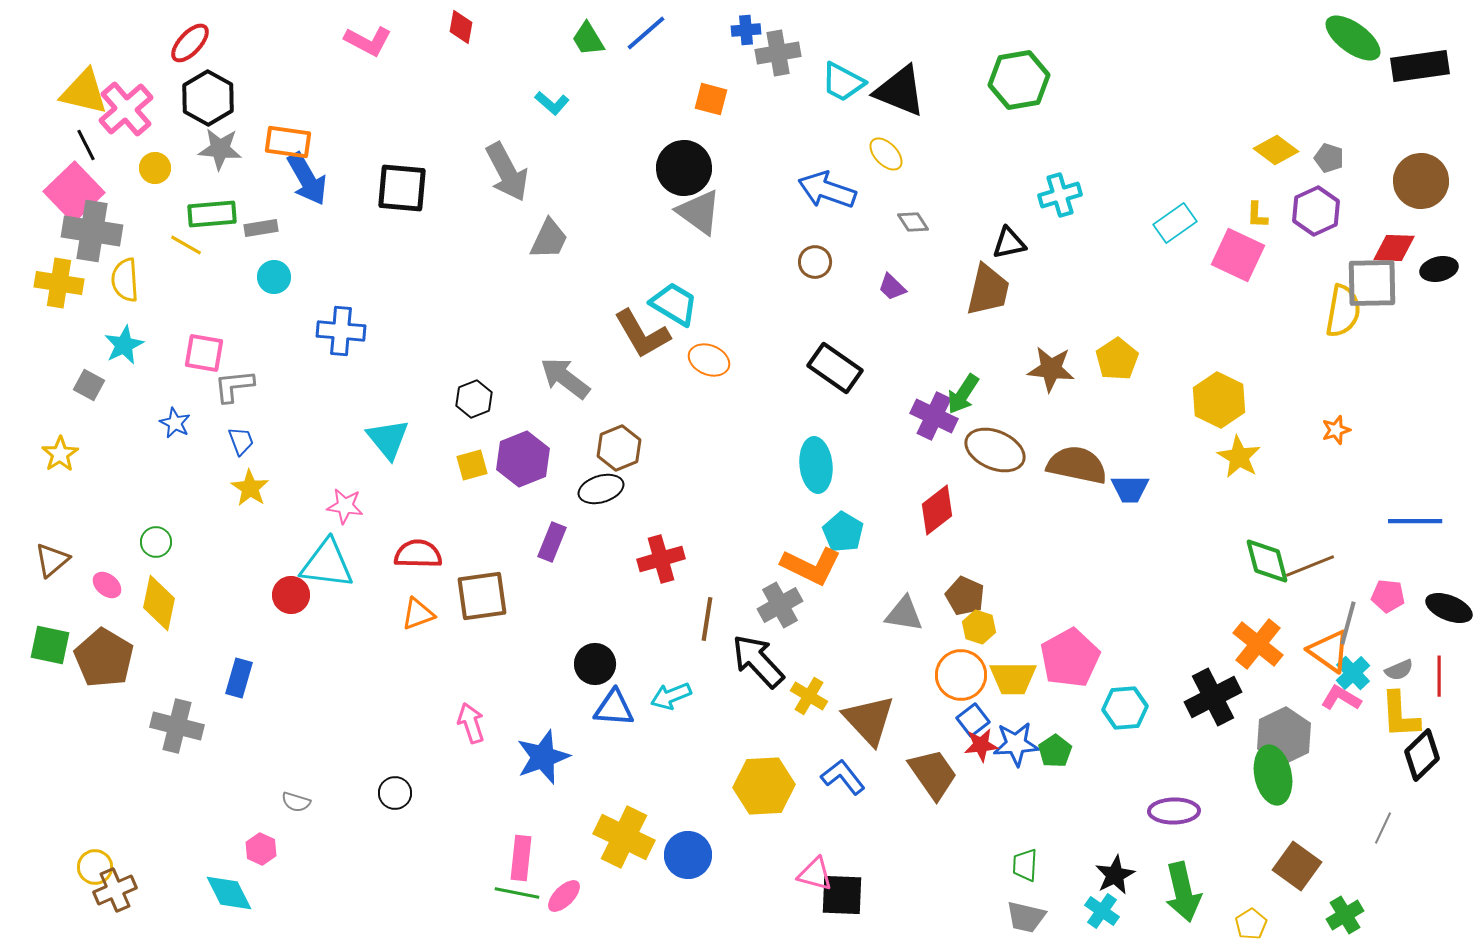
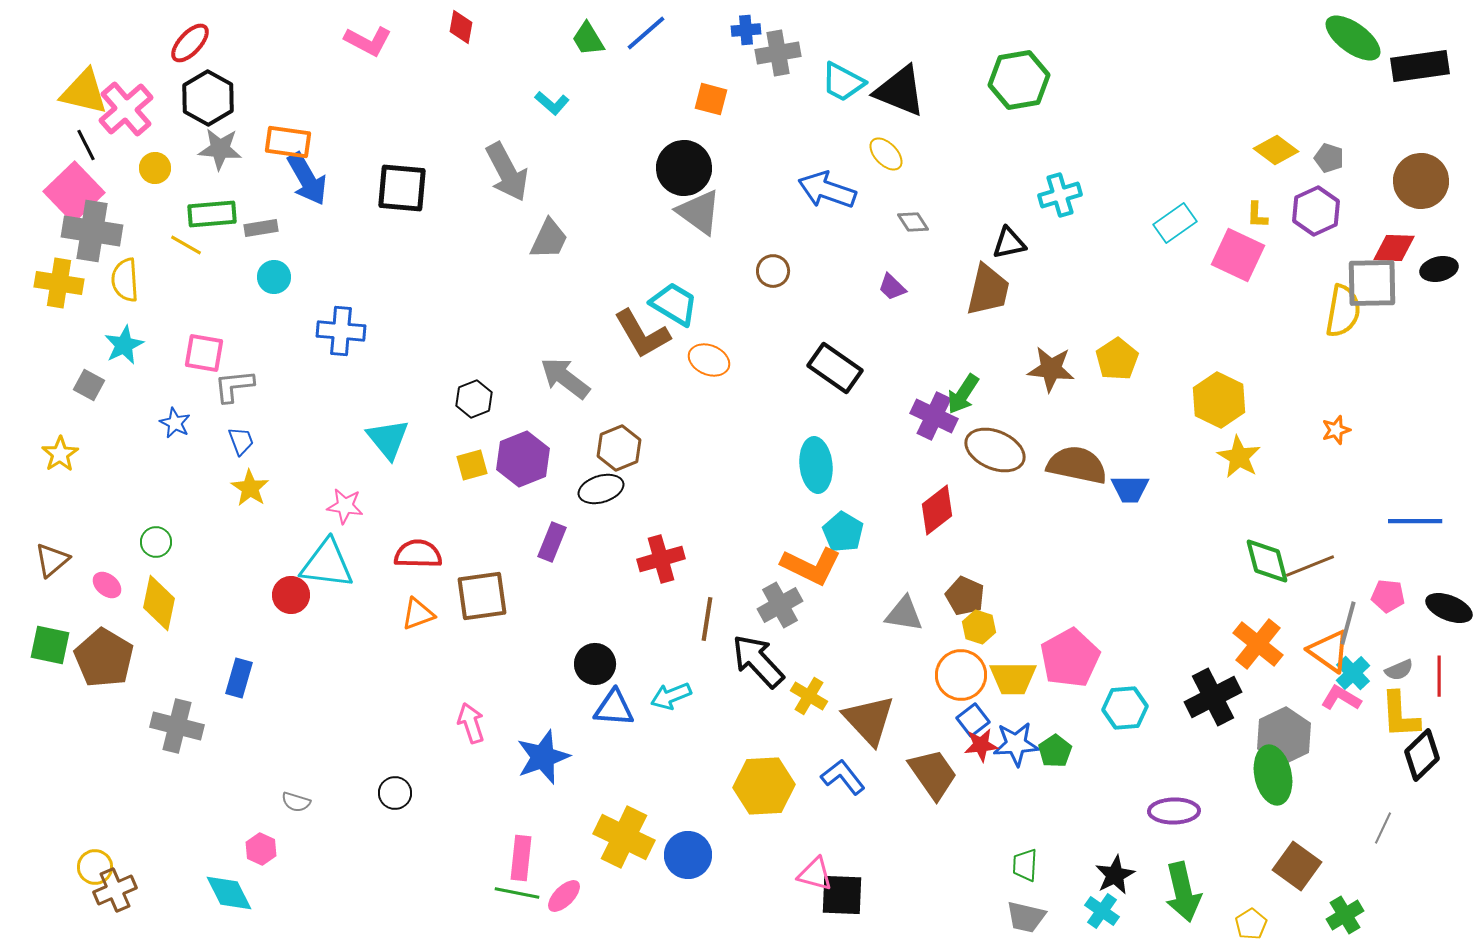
brown circle at (815, 262): moved 42 px left, 9 px down
